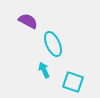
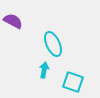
purple semicircle: moved 15 px left
cyan arrow: rotated 35 degrees clockwise
